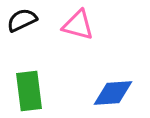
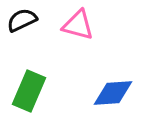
green rectangle: rotated 30 degrees clockwise
